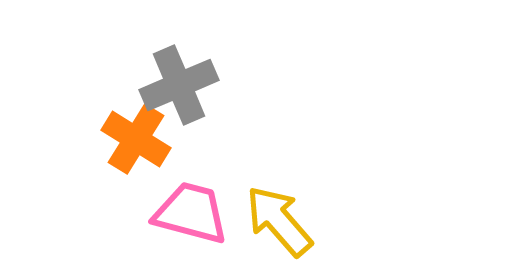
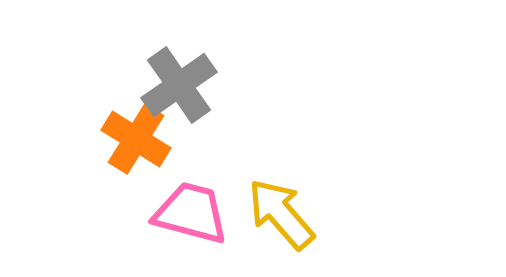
gray cross: rotated 12 degrees counterclockwise
yellow arrow: moved 2 px right, 7 px up
